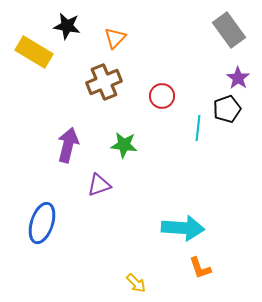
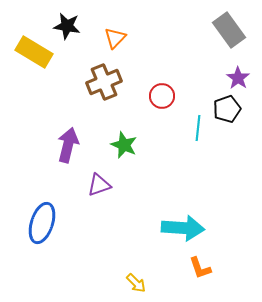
green star: rotated 16 degrees clockwise
